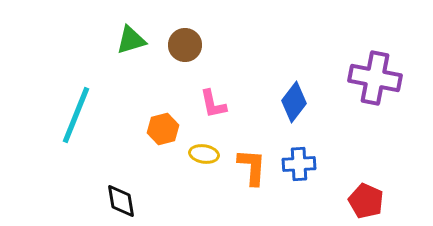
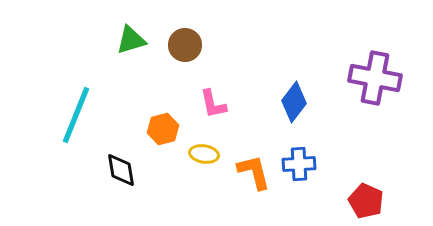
orange L-shape: moved 2 px right, 5 px down; rotated 18 degrees counterclockwise
black diamond: moved 31 px up
